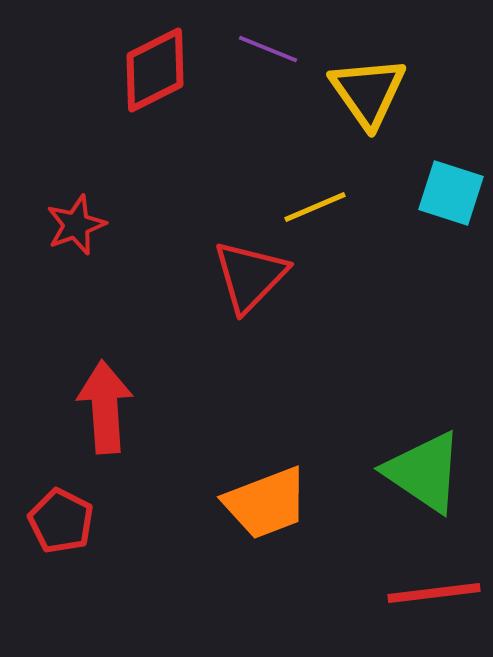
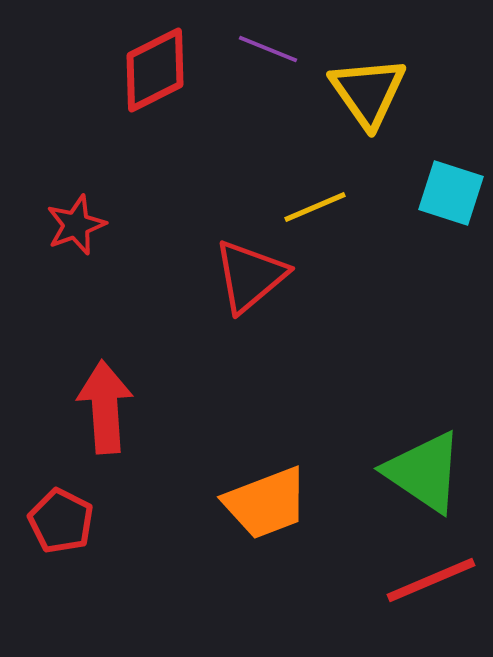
red triangle: rotated 6 degrees clockwise
red line: moved 3 px left, 13 px up; rotated 16 degrees counterclockwise
